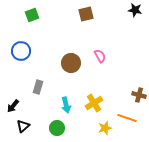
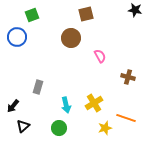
blue circle: moved 4 px left, 14 px up
brown circle: moved 25 px up
brown cross: moved 11 px left, 18 px up
orange line: moved 1 px left
green circle: moved 2 px right
